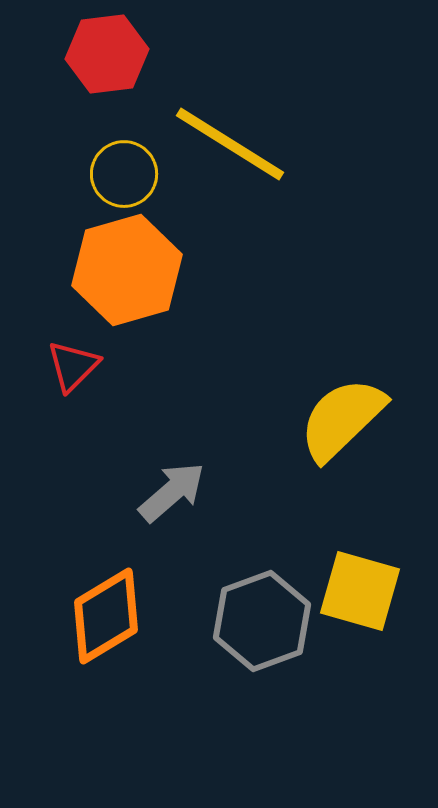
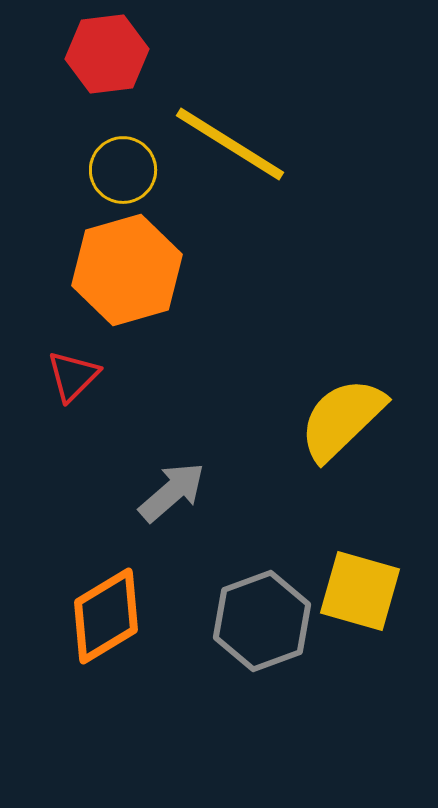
yellow circle: moved 1 px left, 4 px up
red triangle: moved 10 px down
